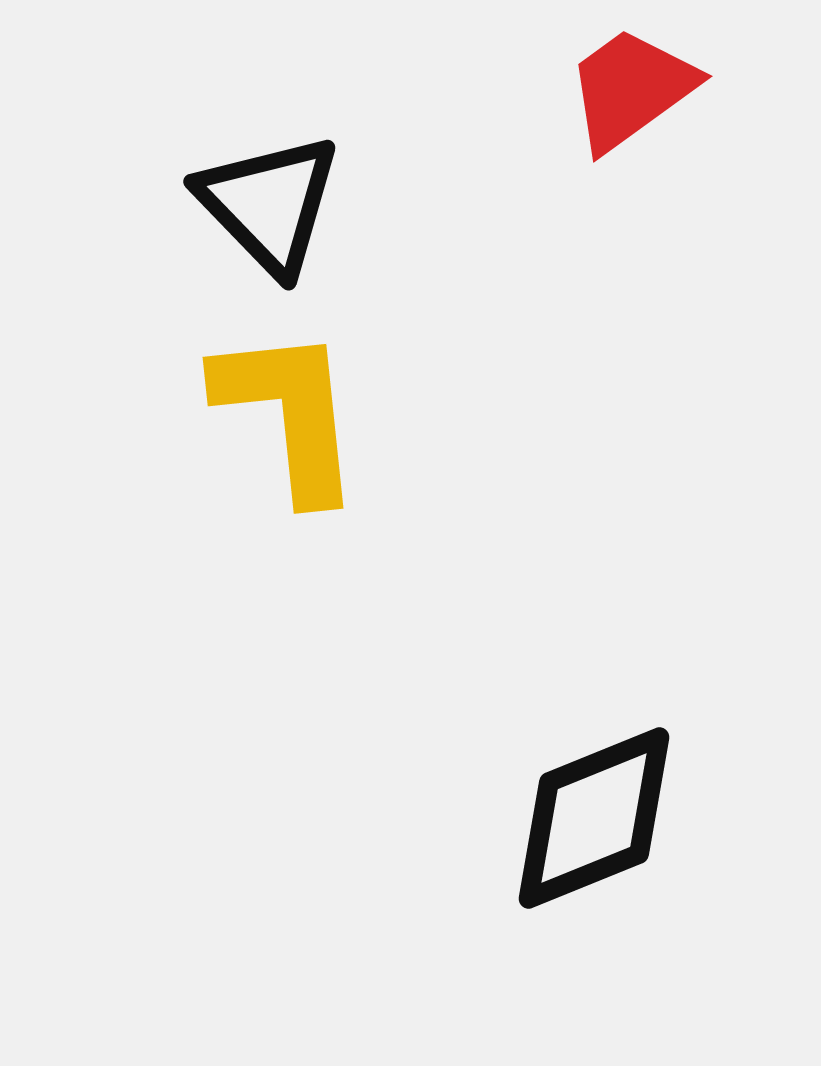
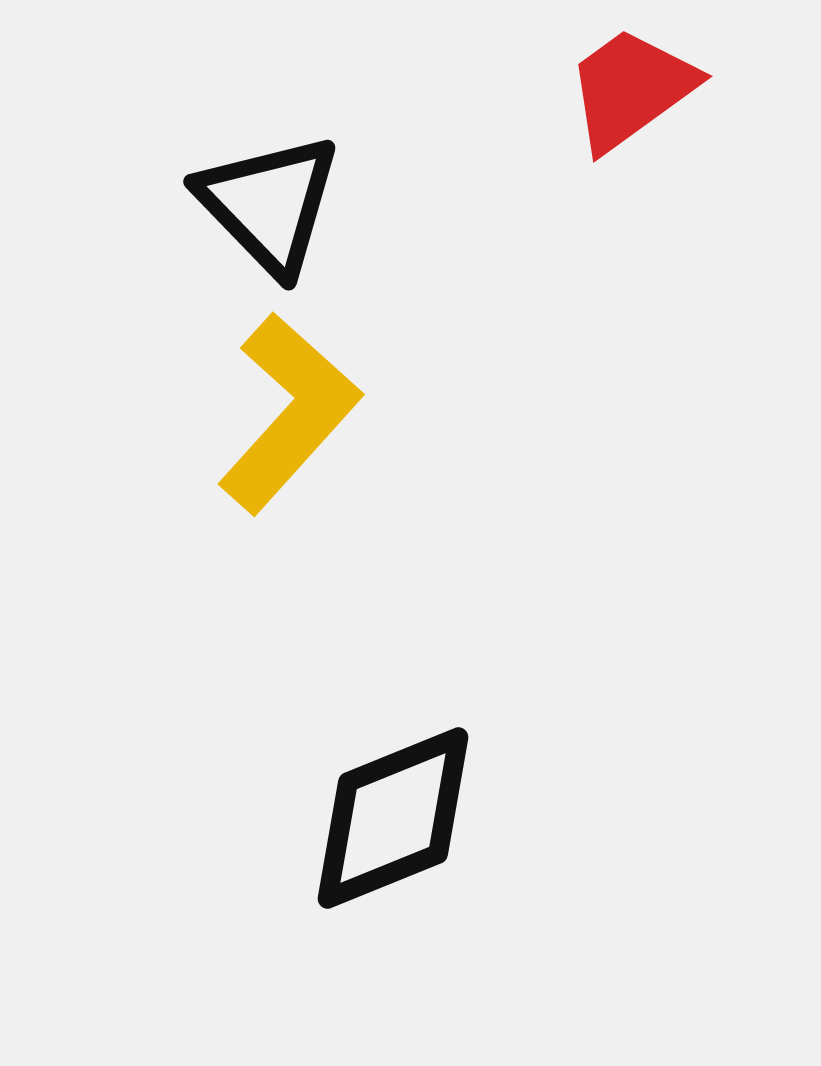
yellow L-shape: rotated 48 degrees clockwise
black diamond: moved 201 px left
